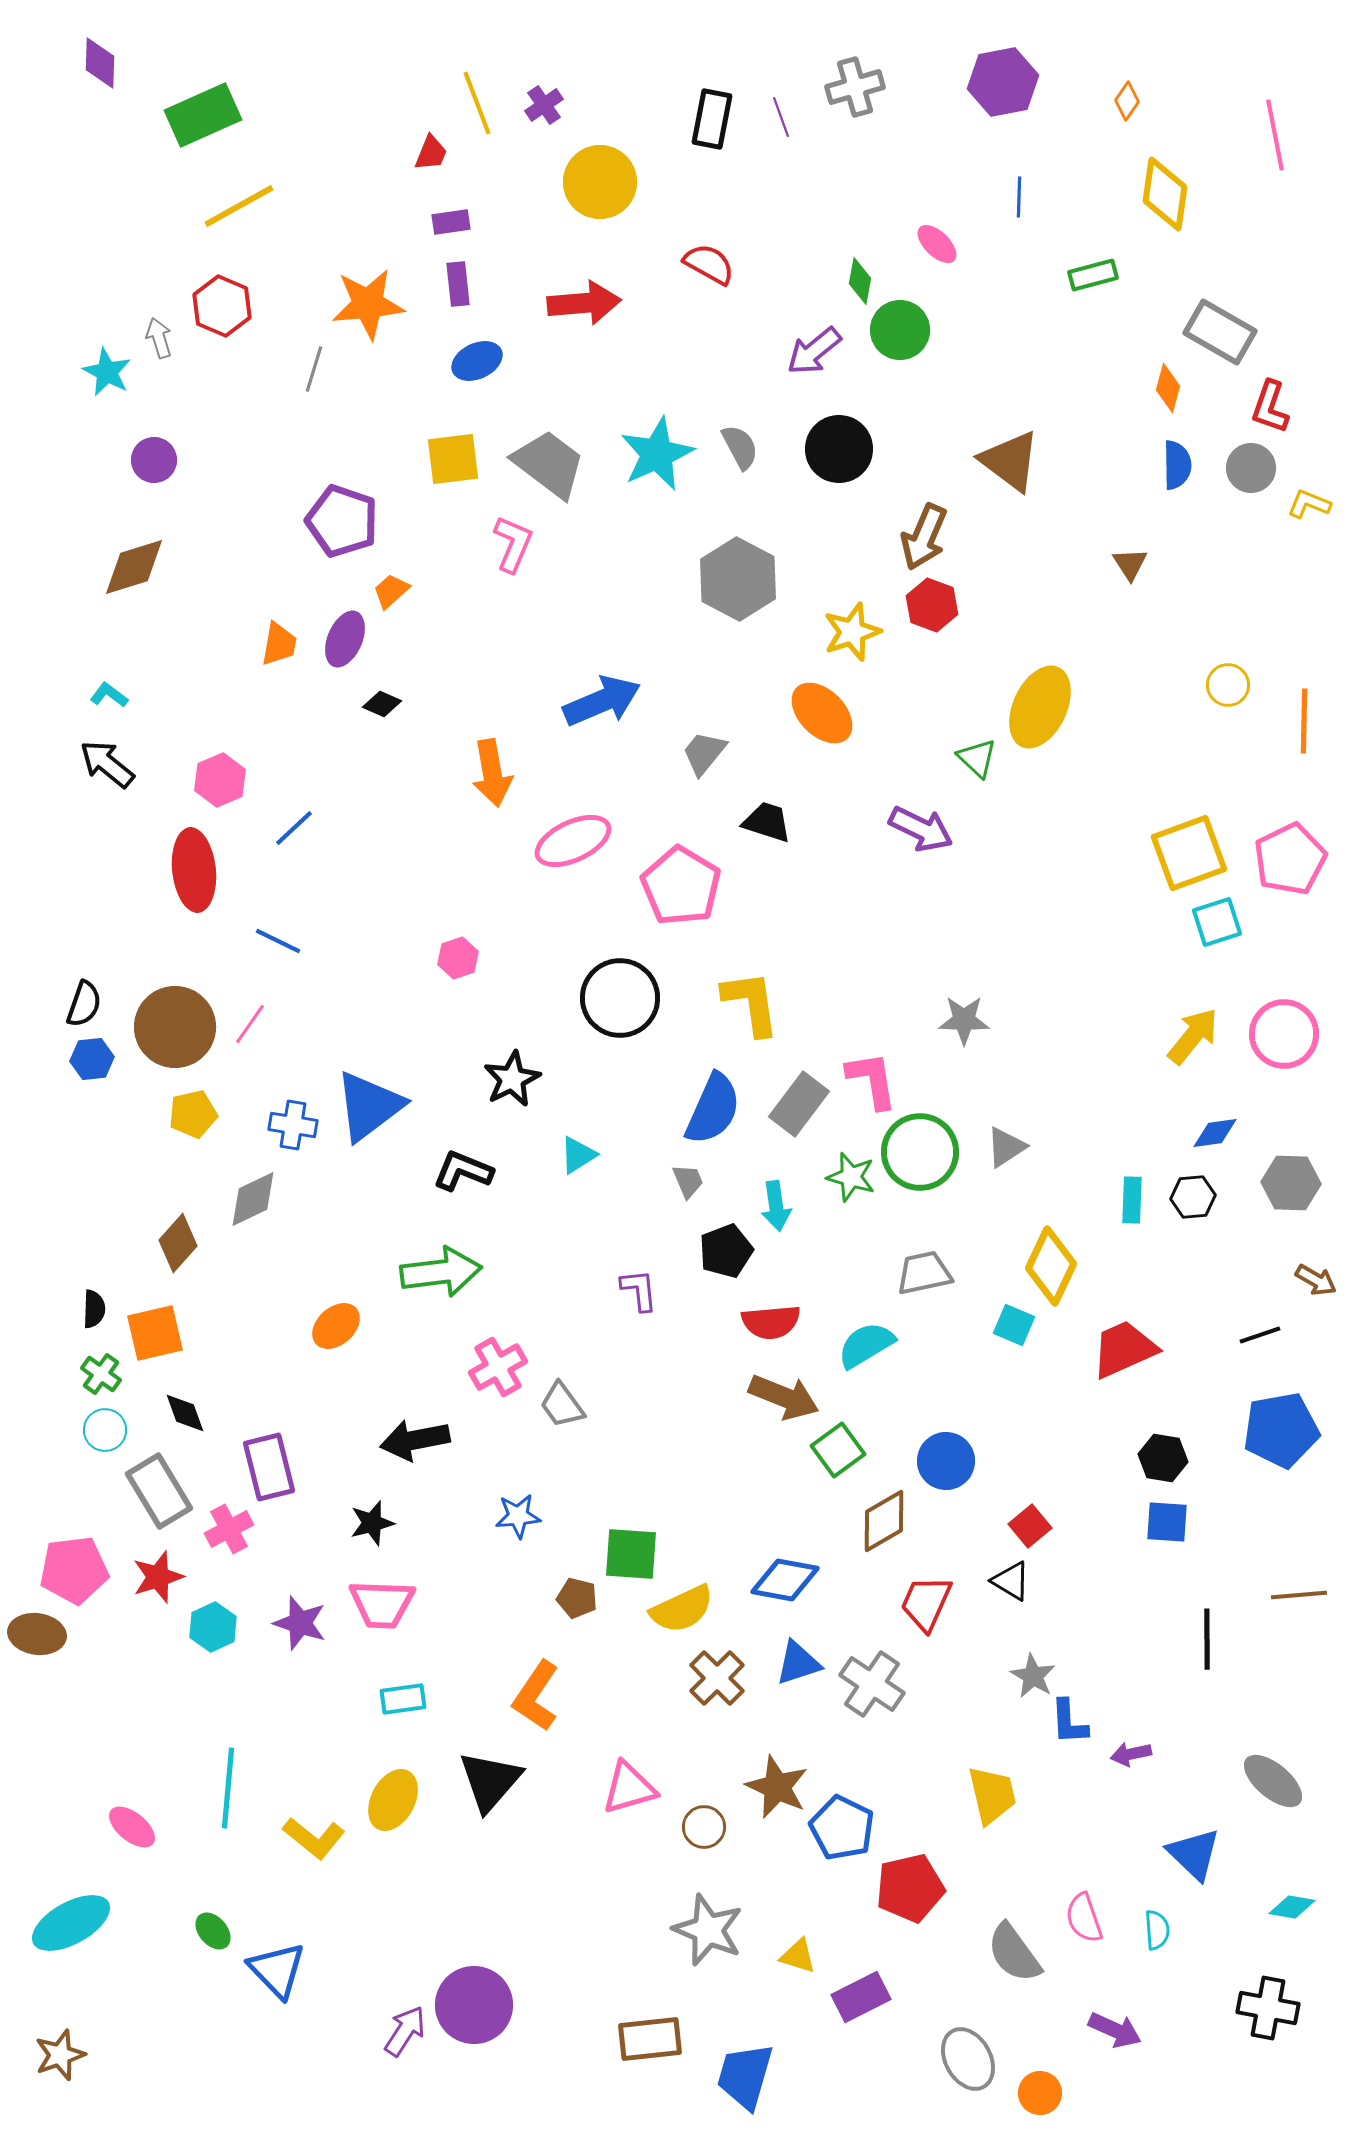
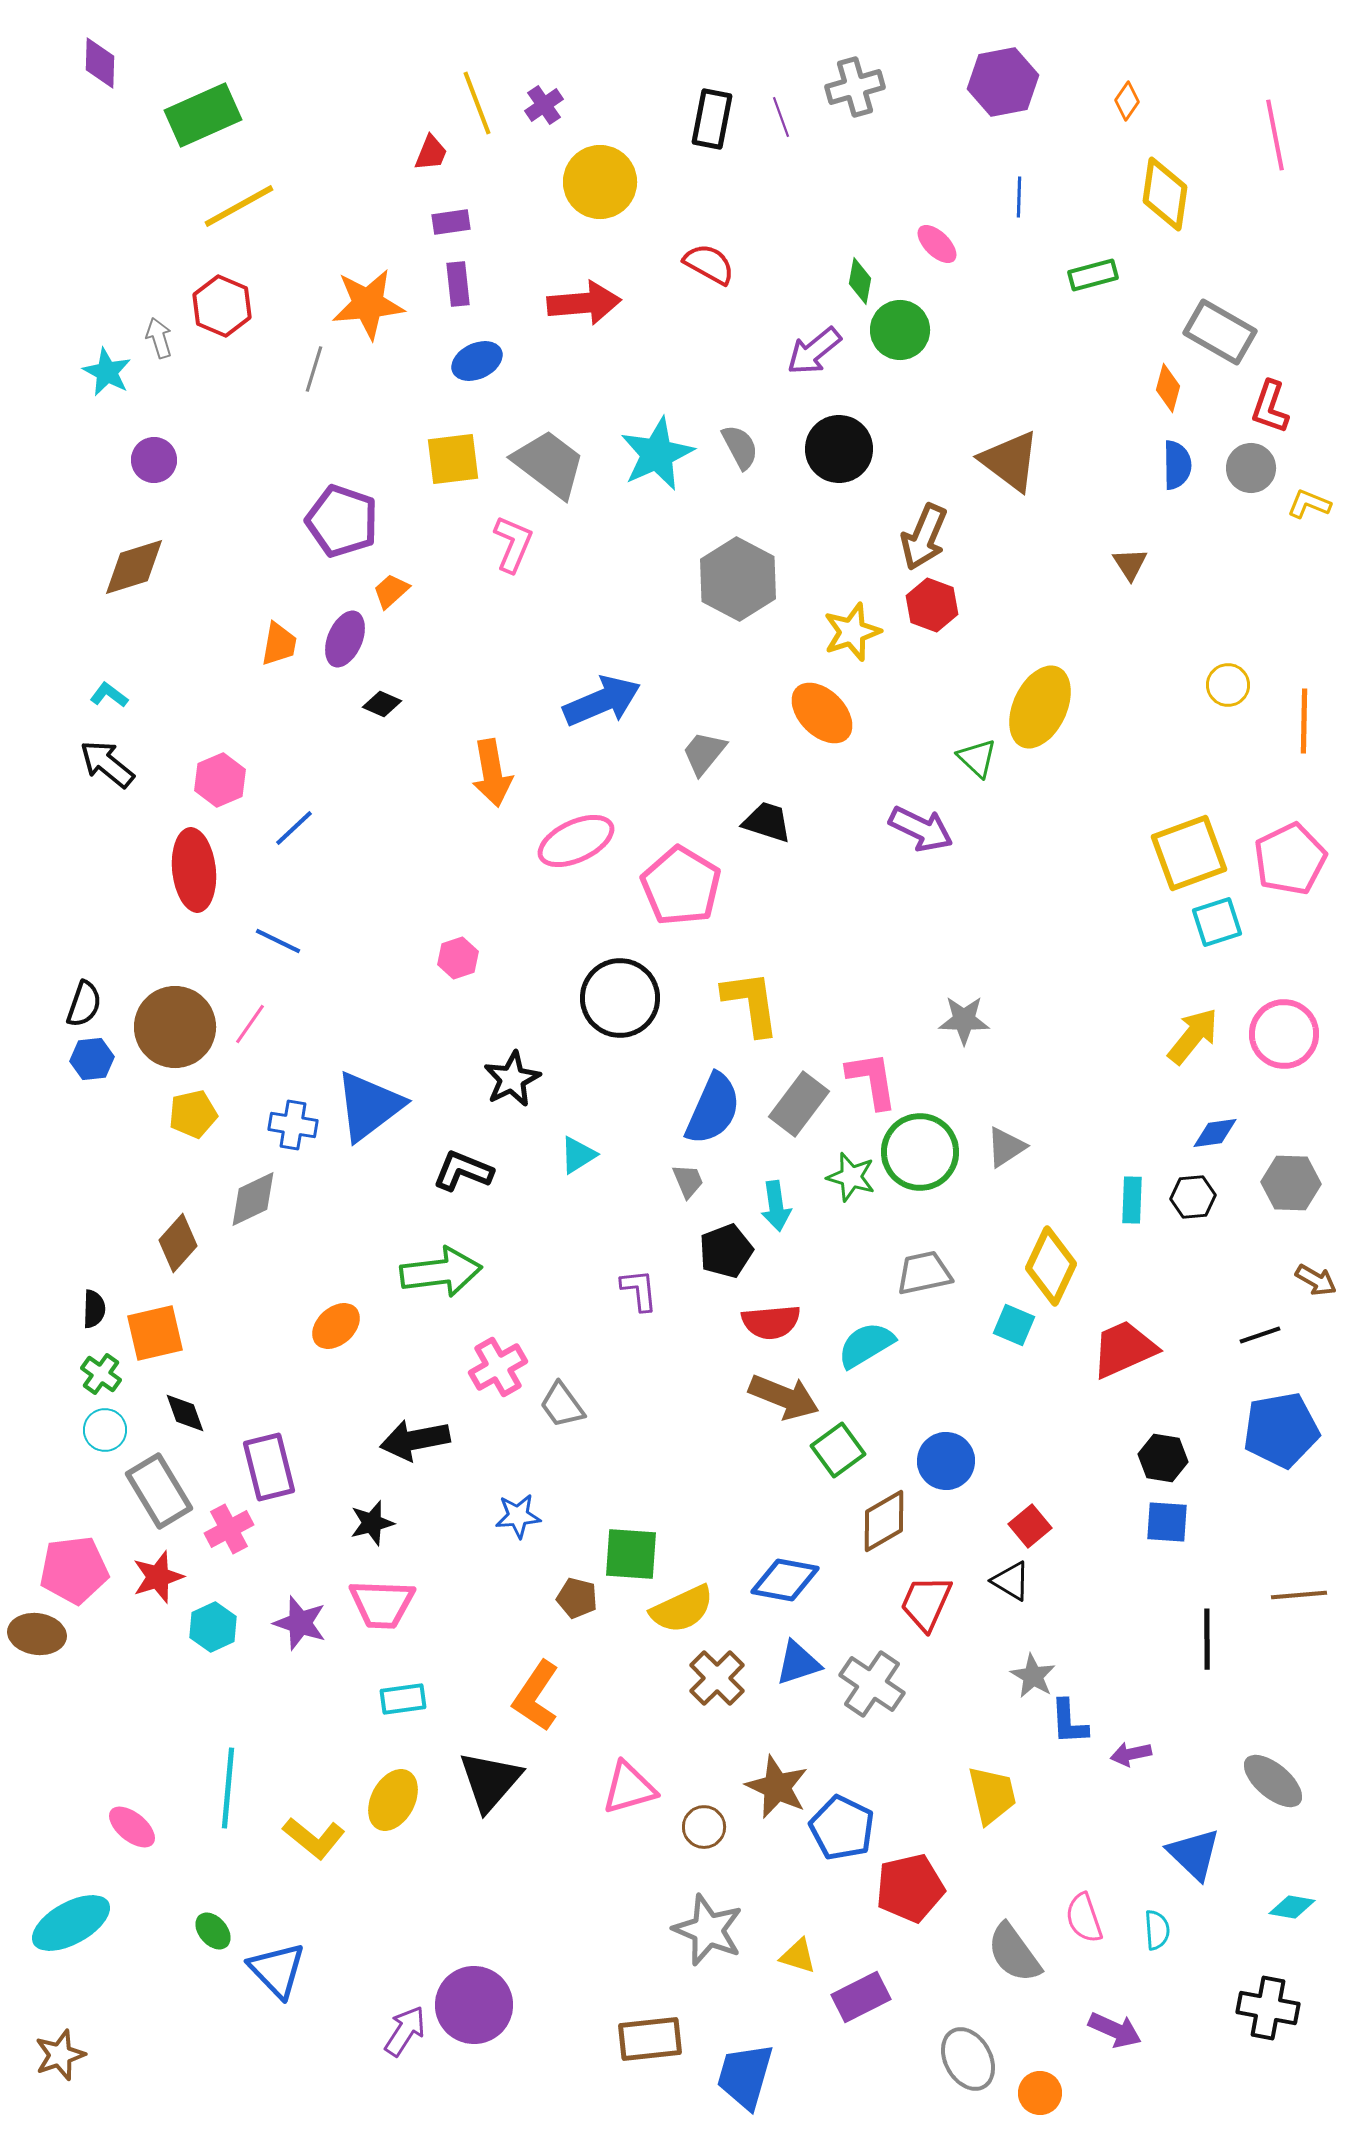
pink ellipse at (573, 841): moved 3 px right
